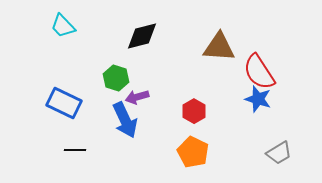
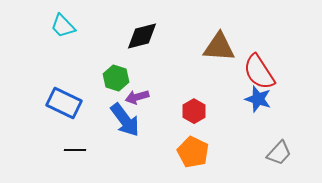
blue arrow: rotated 12 degrees counterclockwise
gray trapezoid: rotated 16 degrees counterclockwise
